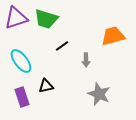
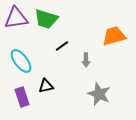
purple triangle: rotated 10 degrees clockwise
orange trapezoid: moved 1 px right
